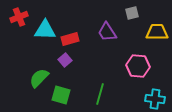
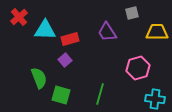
red cross: rotated 18 degrees counterclockwise
pink hexagon: moved 2 px down; rotated 20 degrees counterclockwise
green semicircle: rotated 115 degrees clockwise
